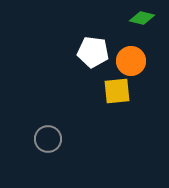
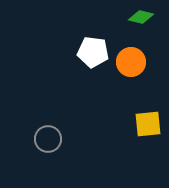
green diamond: moved 1 px left, 1 px up
orange circle: moved 1 px down
yellow square: moved 31 px right, 33 px down
